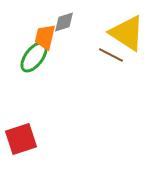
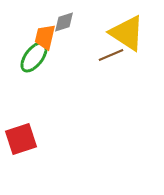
brown line: rotated 50 degrees counterclockwise
